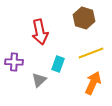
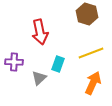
brown hexagon: moved 3 px right, 4 px up
gray triangle: moved 2 px up
